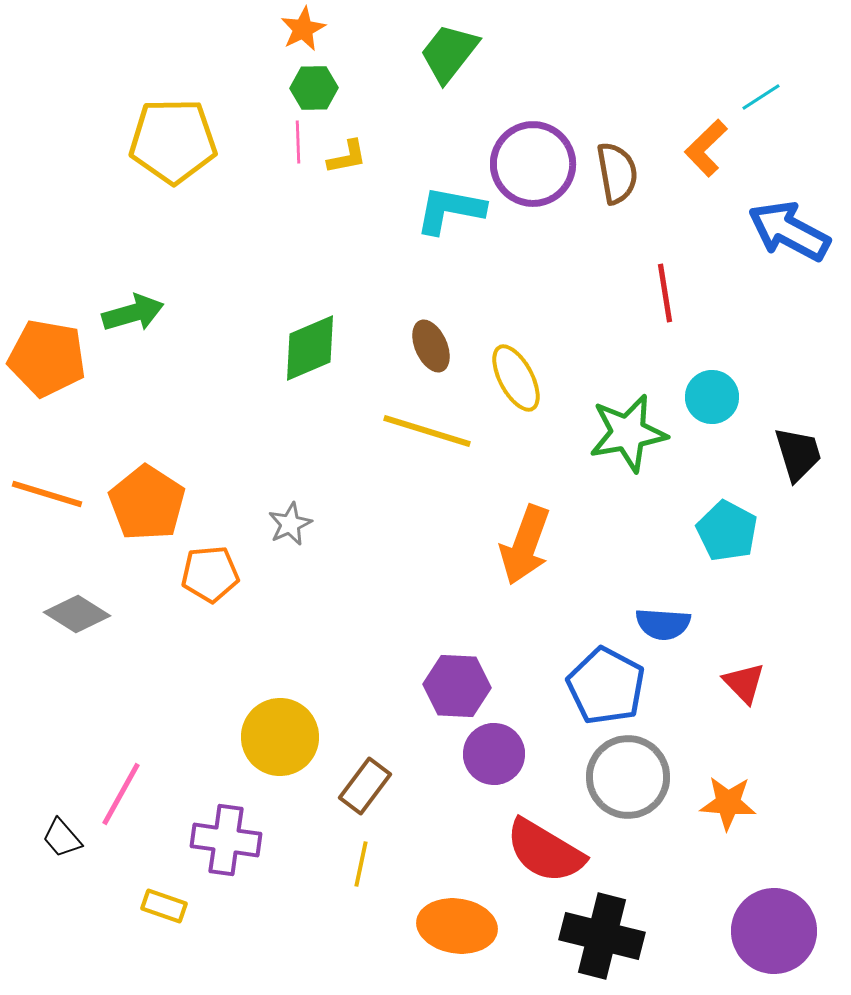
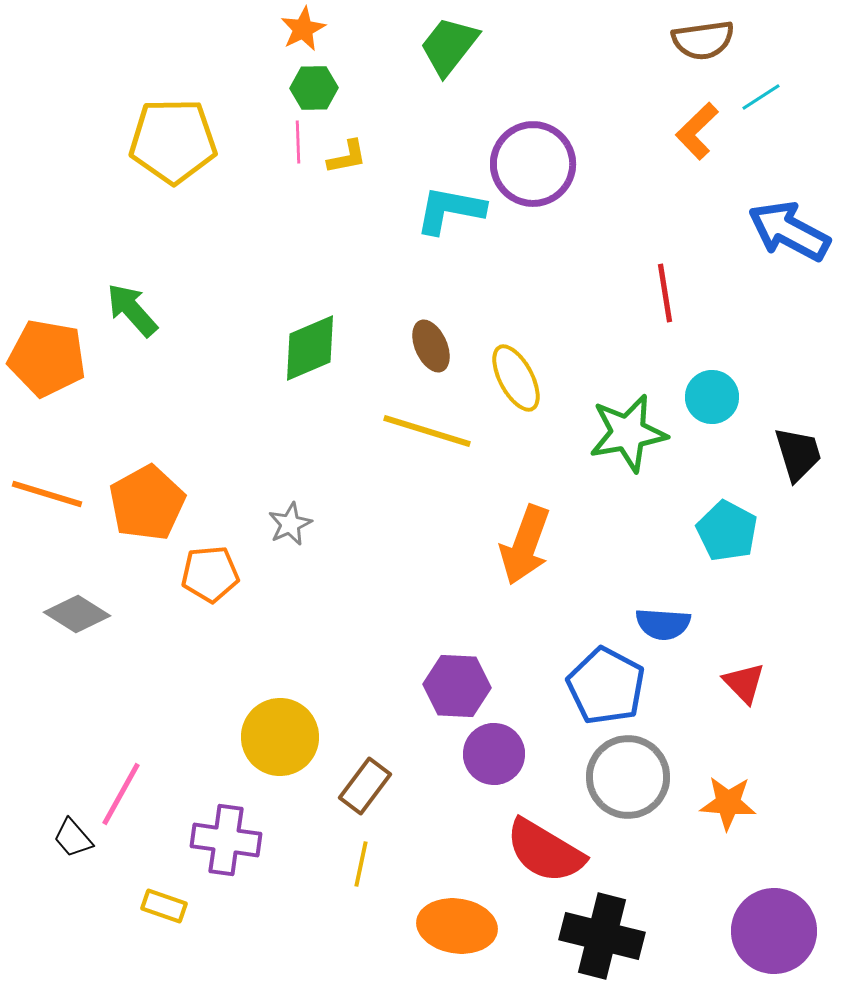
green trapezoid at (449, 53): moved 7 px up
orange L-shape at (706, 148): moved 9 px left, 17 px up
brown semicircle at (617, 173): moved 86 px right, 133 px up; rotated 92 degrees clockwise
green arrow at (133, 313): moved 1 px left, 3 px up; rotated 116 degrees counterclockwise
orange pentagon at (147, 503): rotated 10 degrees clockwise
black trapezoid at (62, 838): moved 11 px right
